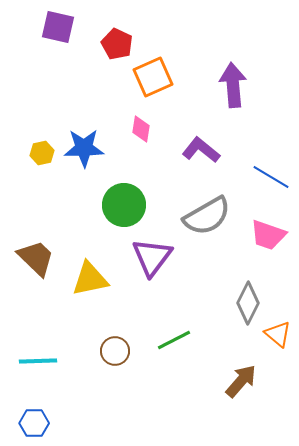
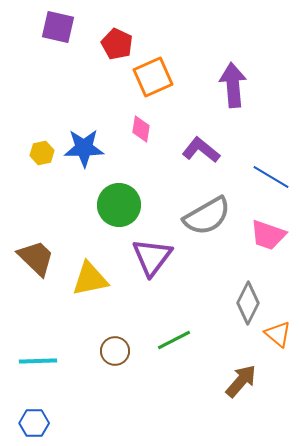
green circle: moved 5 px left
